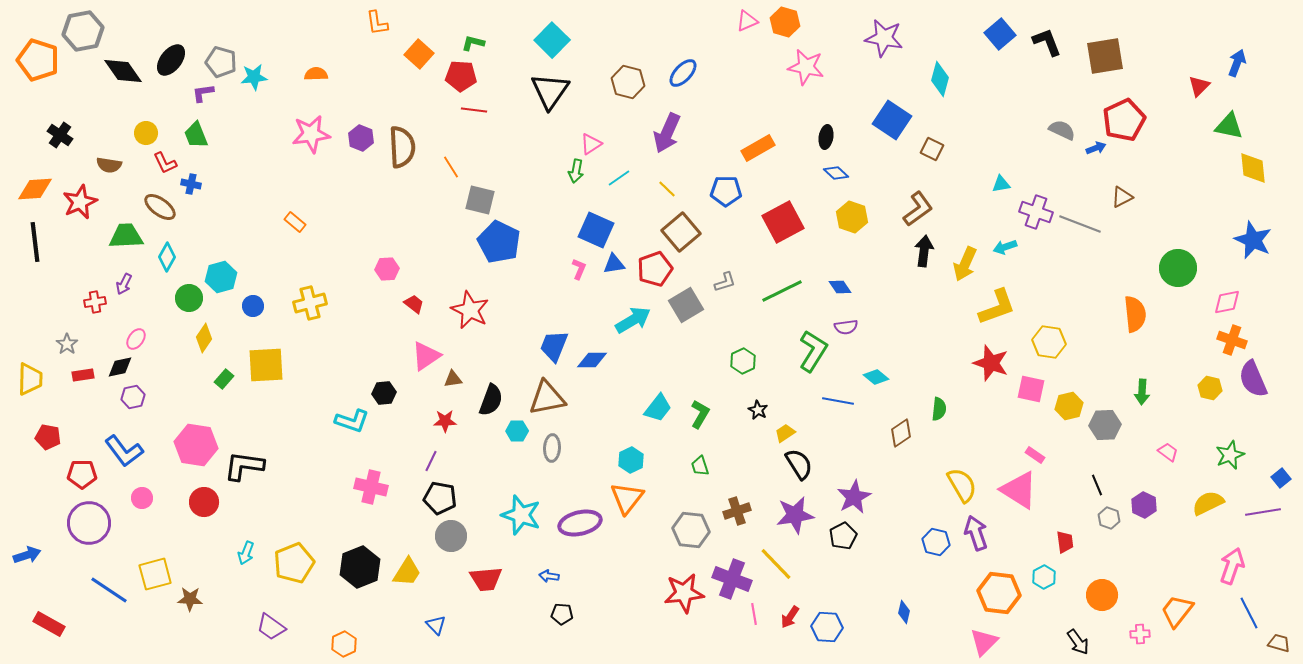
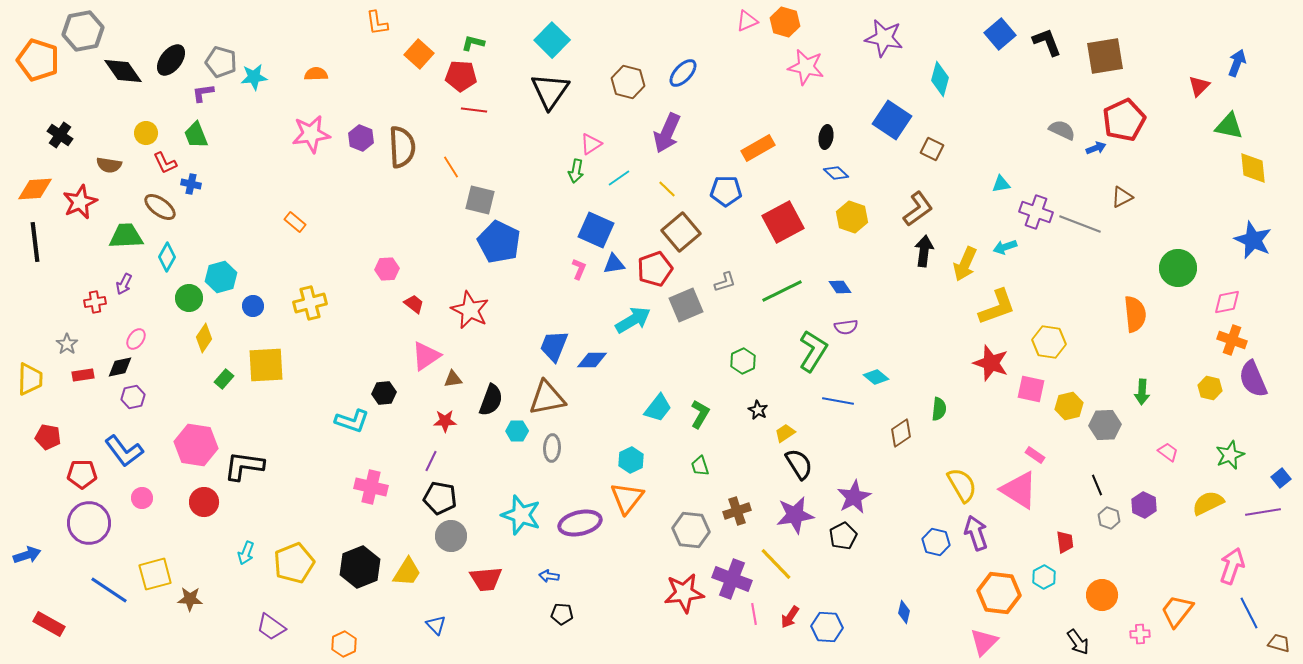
gray square at (686, 305): rotated 8 degrees clockwise
